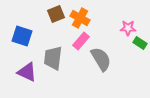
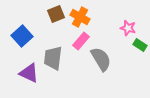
orange cross: moved 1 px up
pink star: rotated 14 degrees clockwise
blue square: rotated 30 degrees clockwise
green rectangle: moved 2 px down
purple triangle: moved 2 px right, 1 px down
